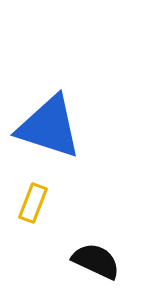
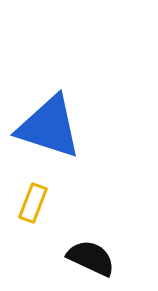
black semicircle: moved 5 px left, 3 px up
